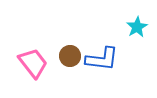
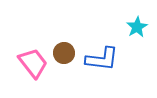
brown circle: moved 6 px left, 3 px up
